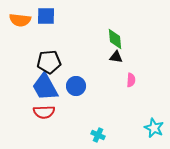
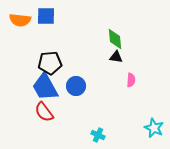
black pentagon: moved 1 px right, 1 px down
red semicircle: rotated 55 degrees clockwise
